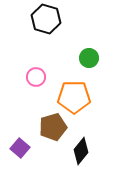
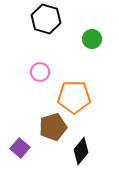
green circle: moved 3 px right, 19 px up
pink circle: moved 4 px right, 5 px up
